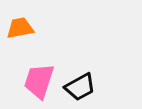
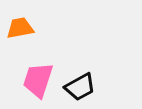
pink trapezoid: moved 1 px left, 1 px up
